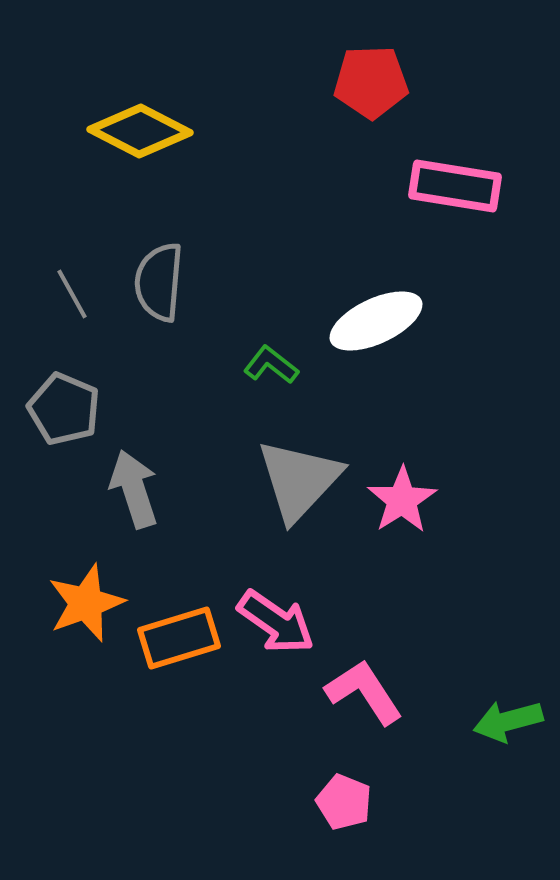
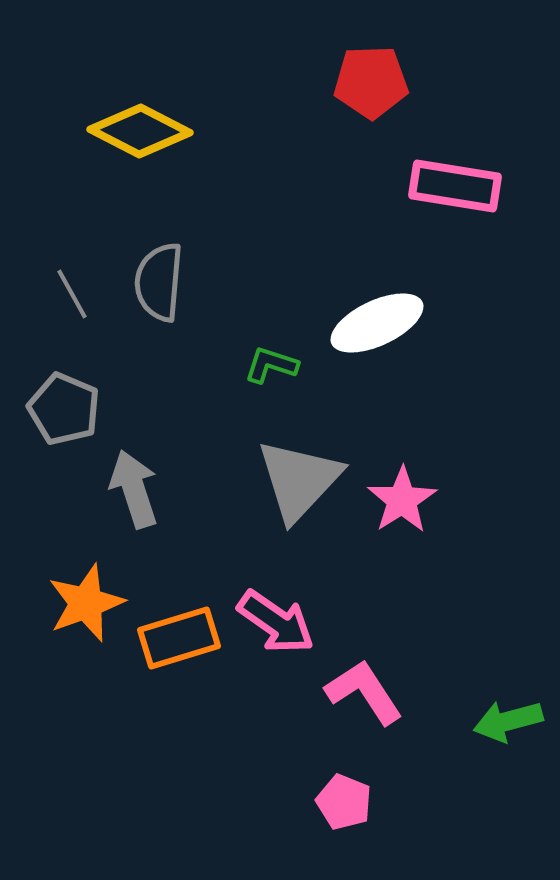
white ellipse: moved 1 px right, 2 px down
green L-shape: rotated 20 degrees counterclockwise
